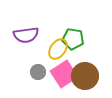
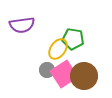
purple semicircle: moved 4 px left, 10 px up
gray circle: moved 9 px right, 2 px up
brown circle: moved 1 px left
